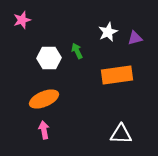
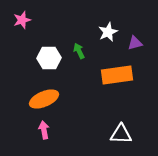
purple triangle: moved 5 px down
green arrow: moved 2 px right
